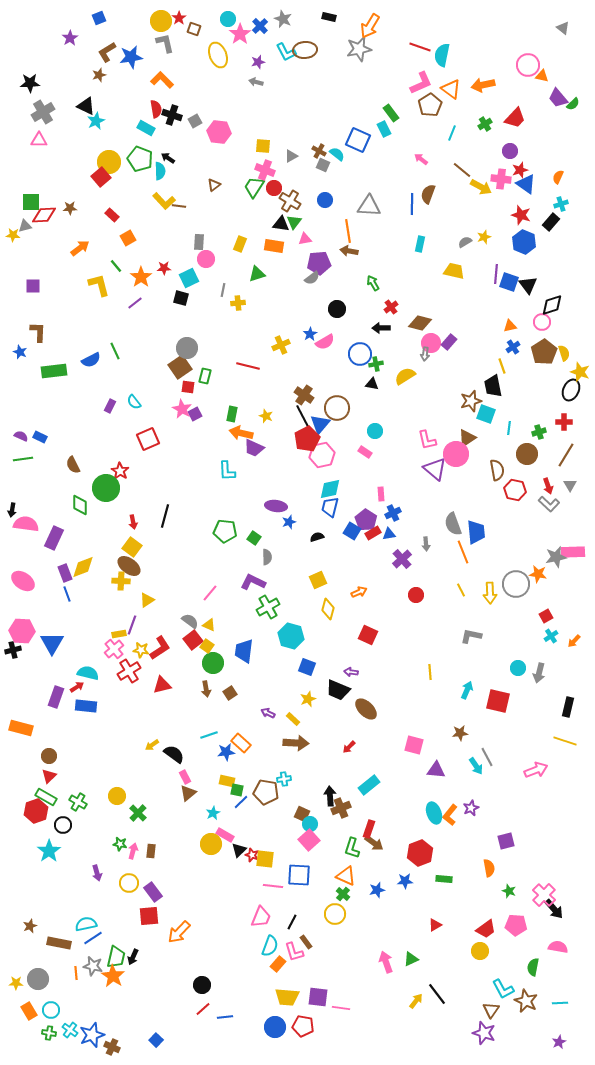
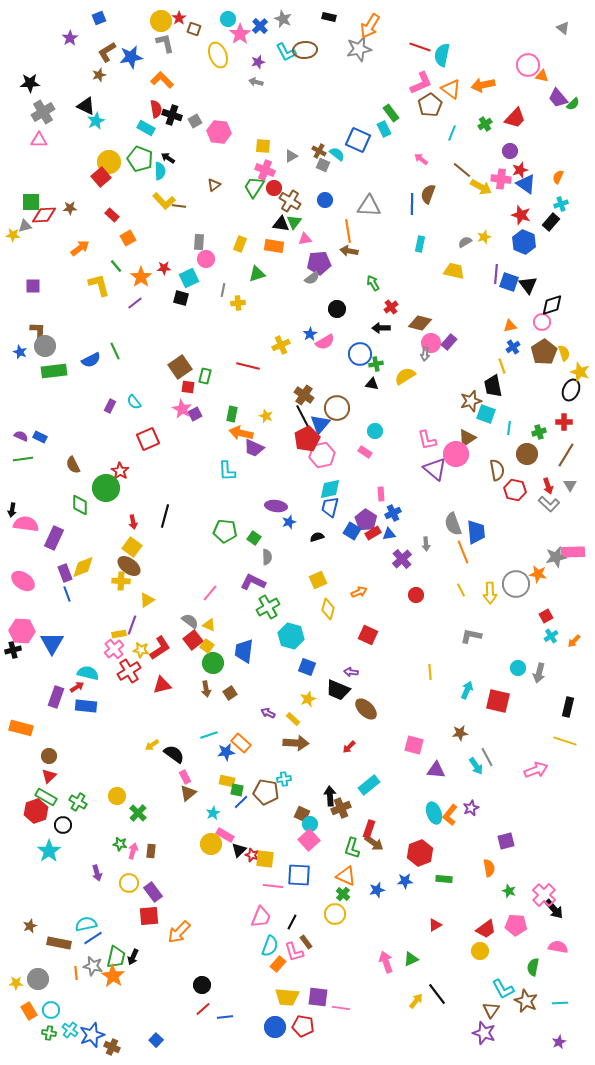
gray circle at (187, 348): moved 142 px left, 2 px up
